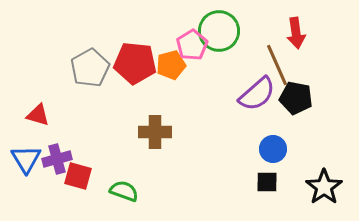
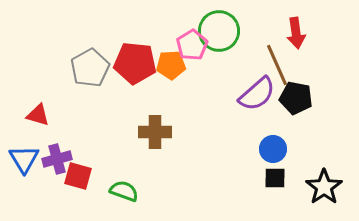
orange pentagon: rotated 12 degrees clockwise
blue triangle: moved 2 px left
black square: moved 8 px right, 4 px up
